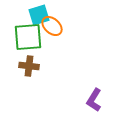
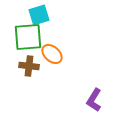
orange ellipse: moved 28 px down
